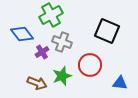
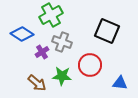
blue diamond: rotated 20 degrees counterclockwise
green star: rotated 24 degrees clockwise
brown arrow: rotated 18 degrees clockwise
